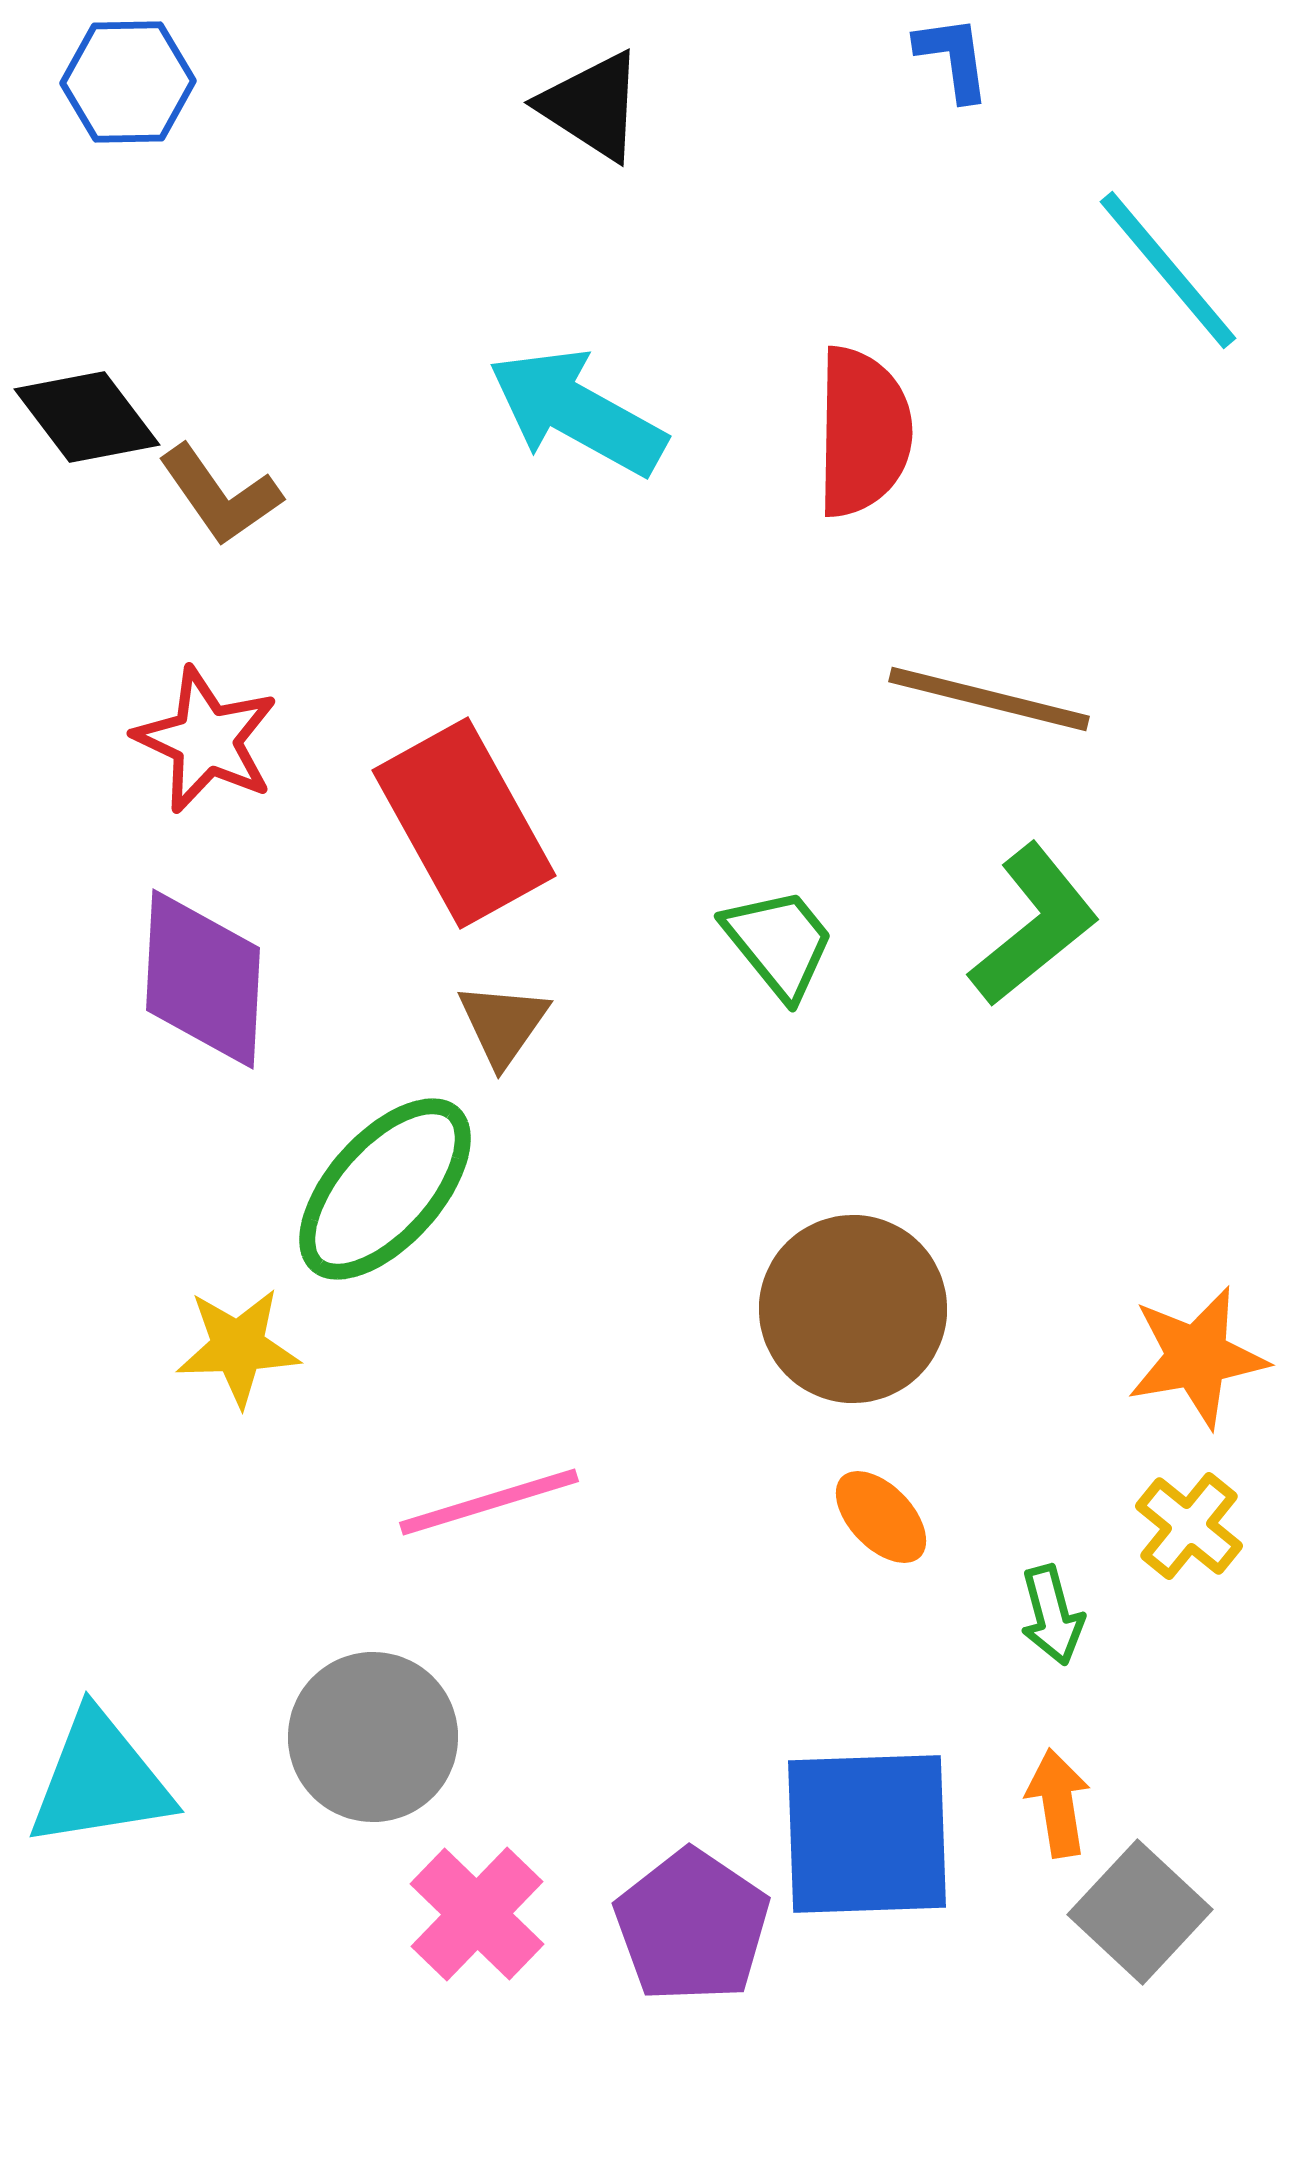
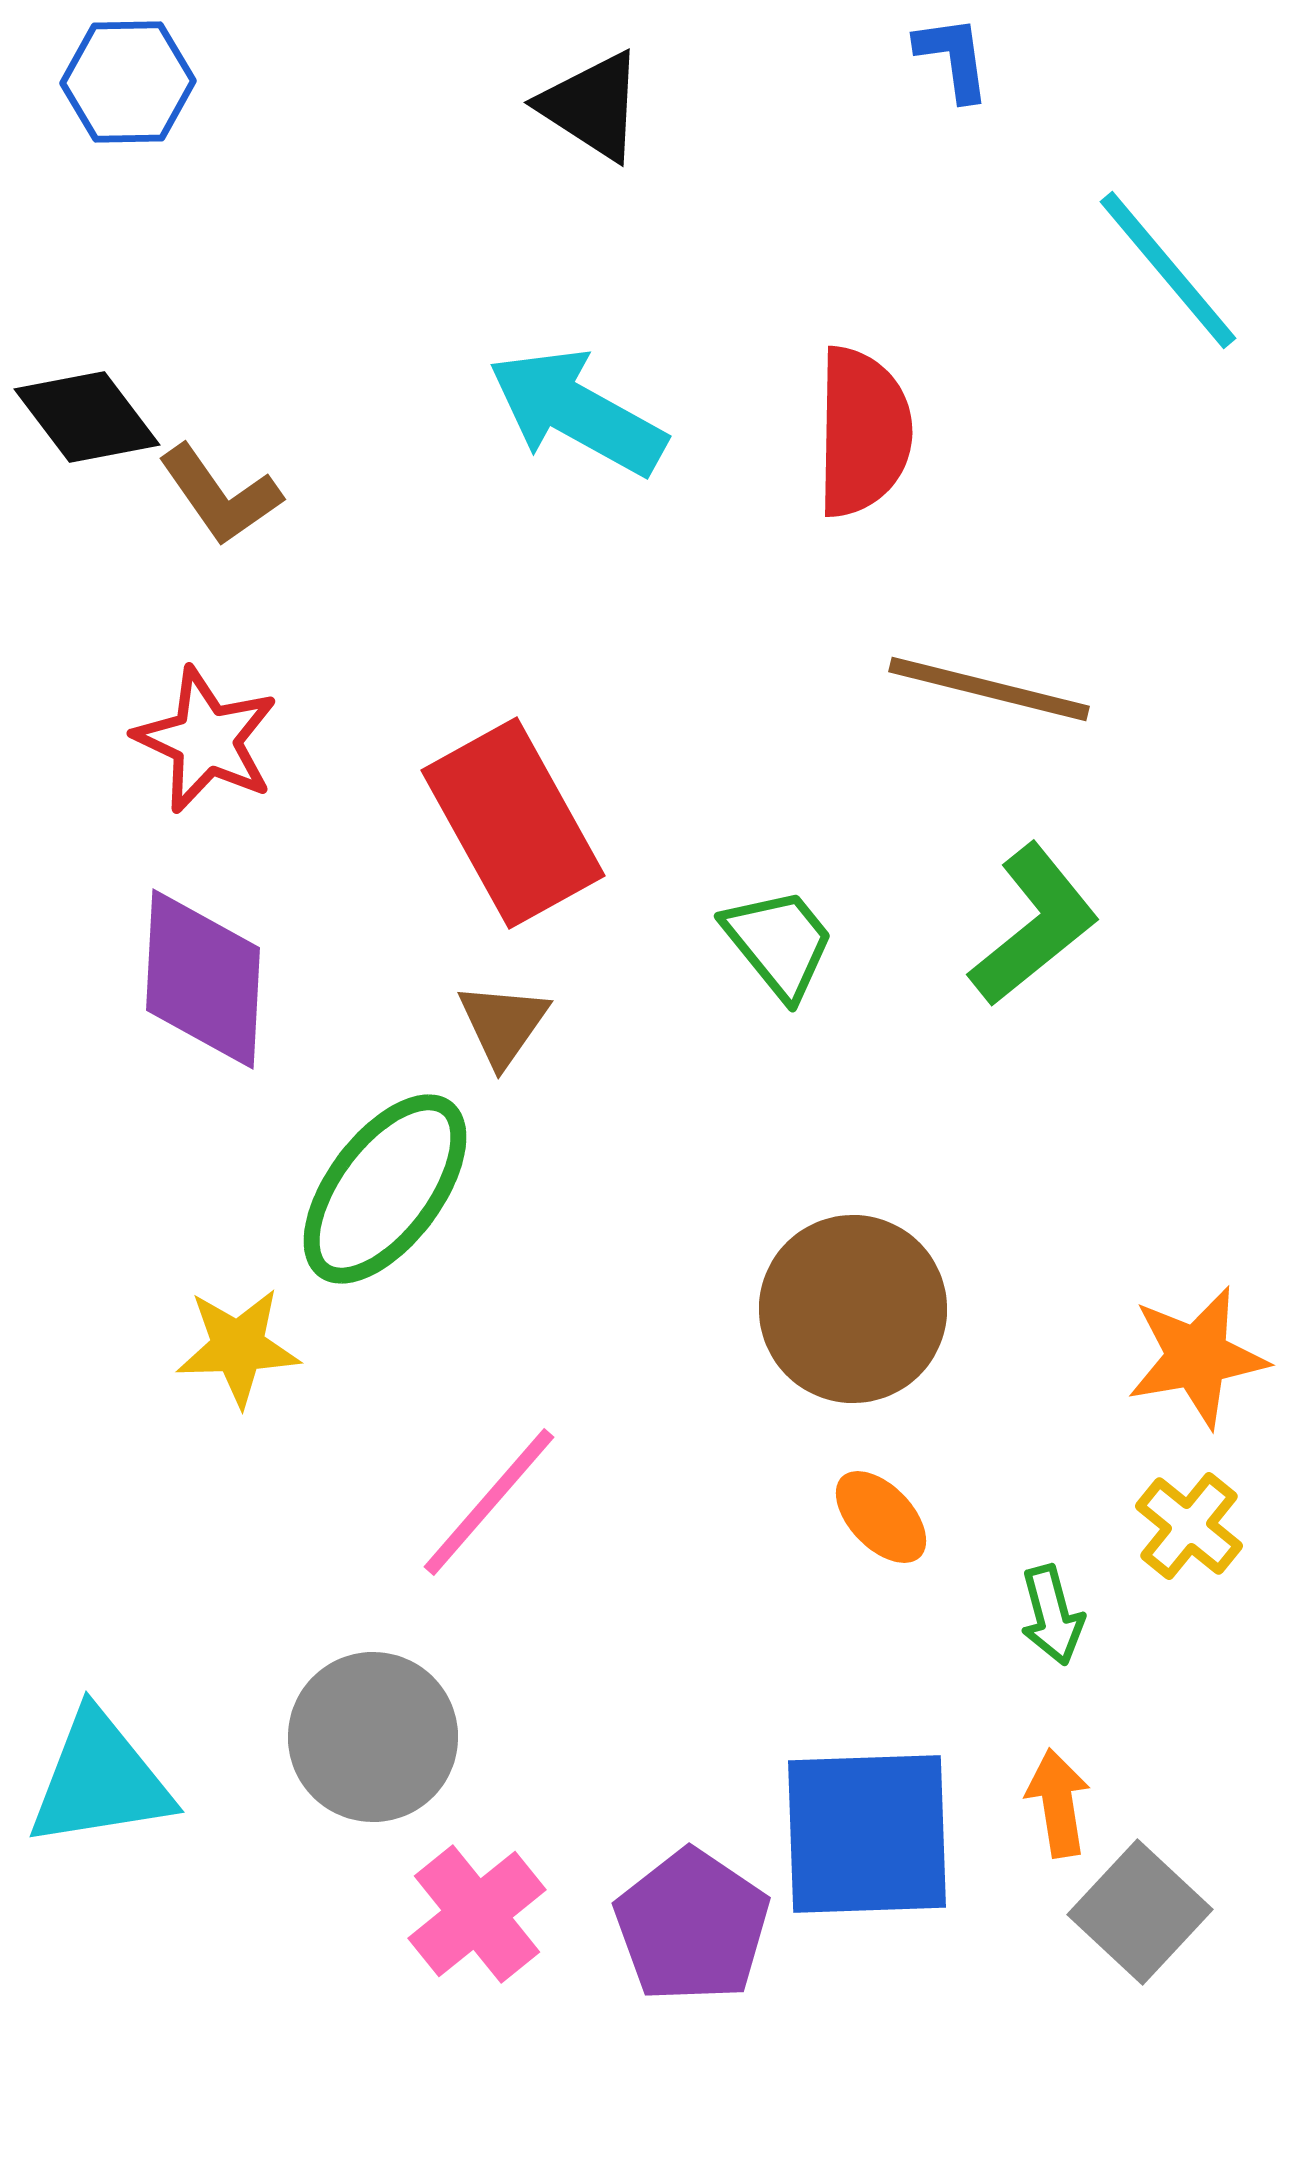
brown line: moved 10 px up
red rectangle: moved 49 px right
green ellipse: rotated 5 degrees counterclockwise
pink line: rotated 32 degrees counterclockwise
pink cross: rotated 7 degrees clockwise
